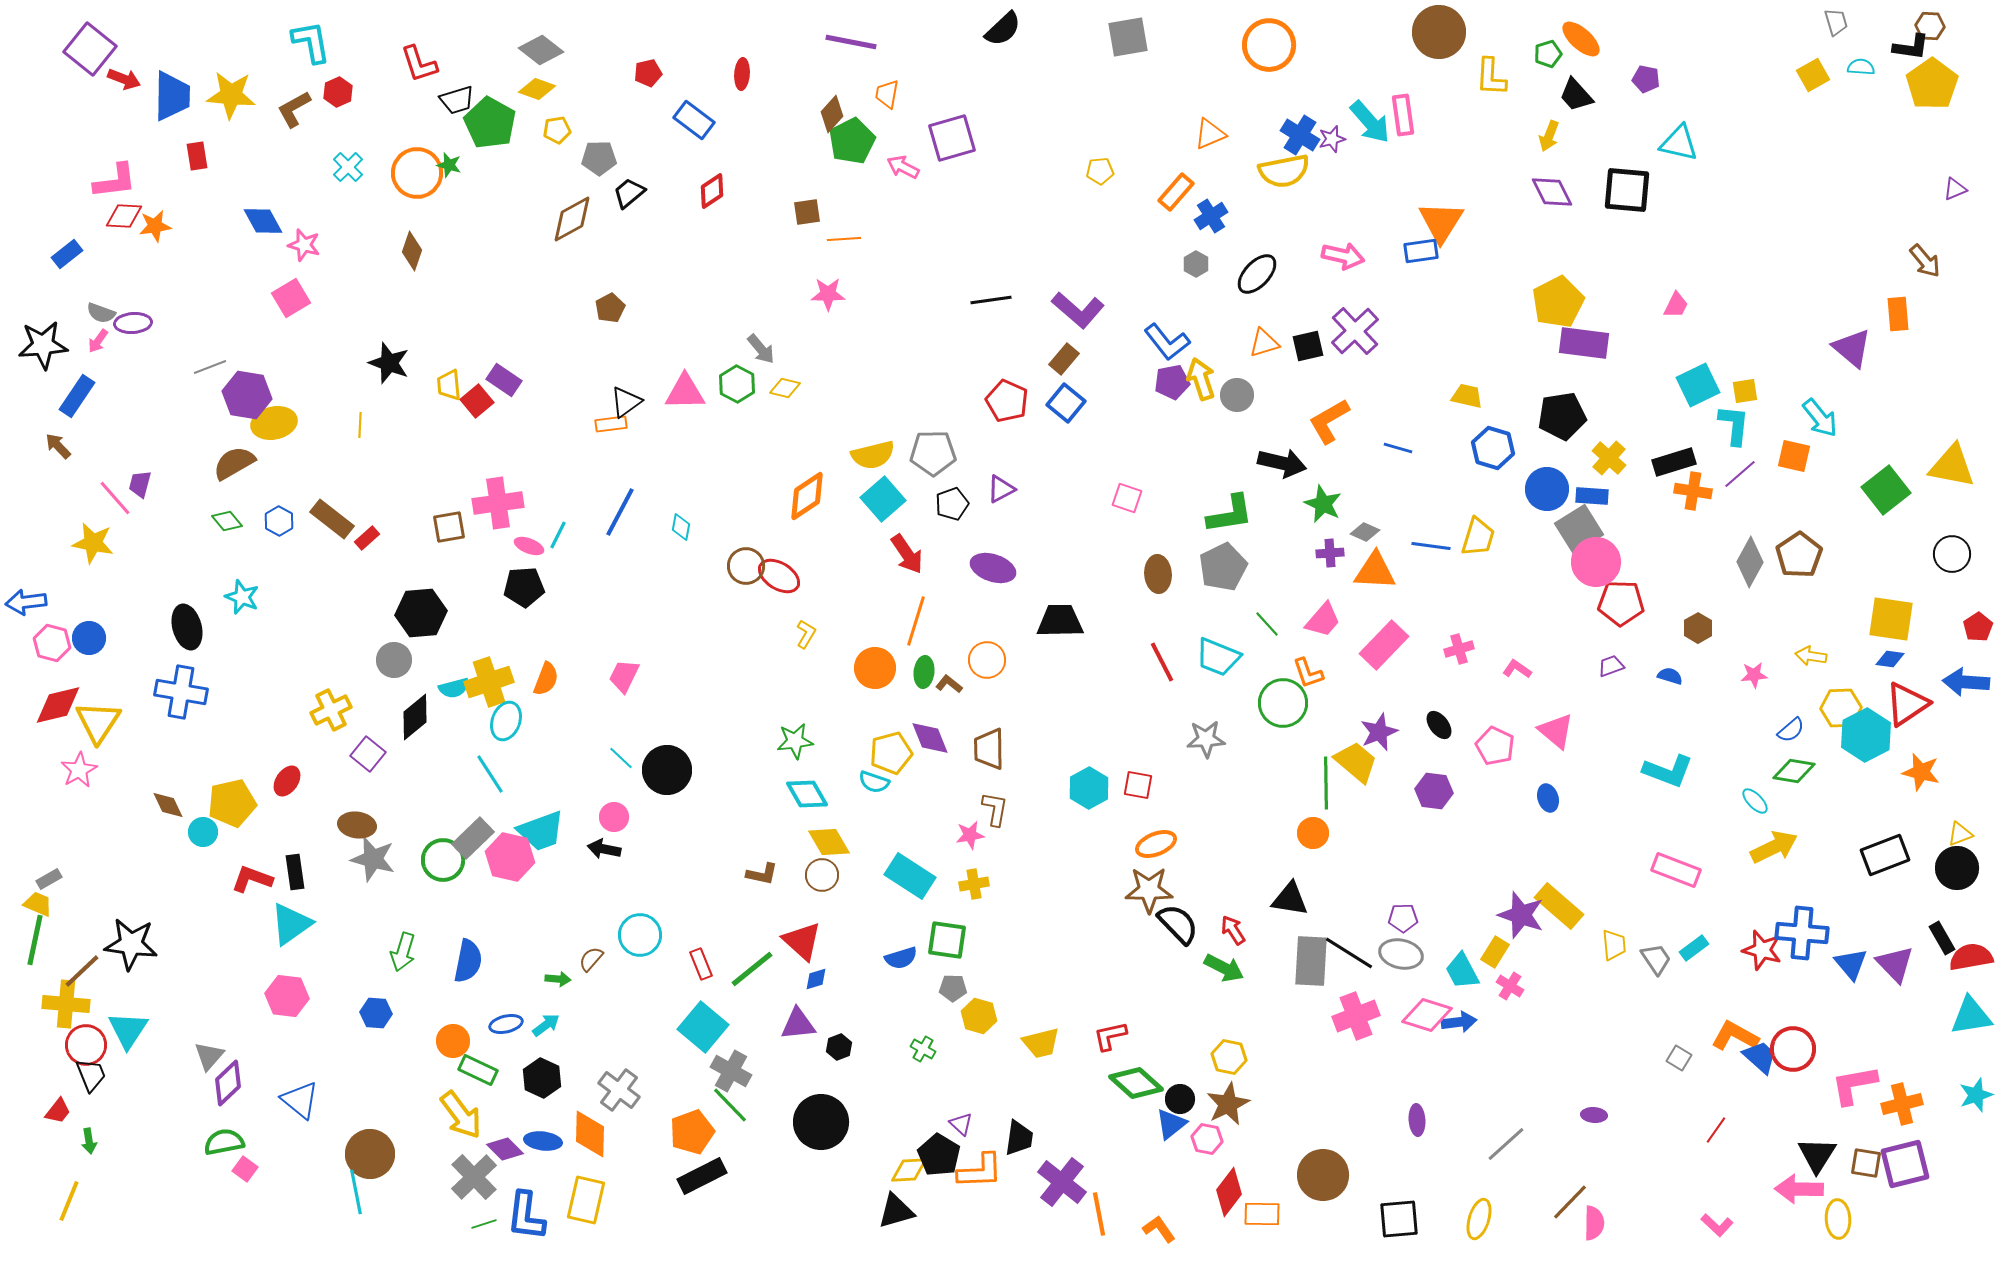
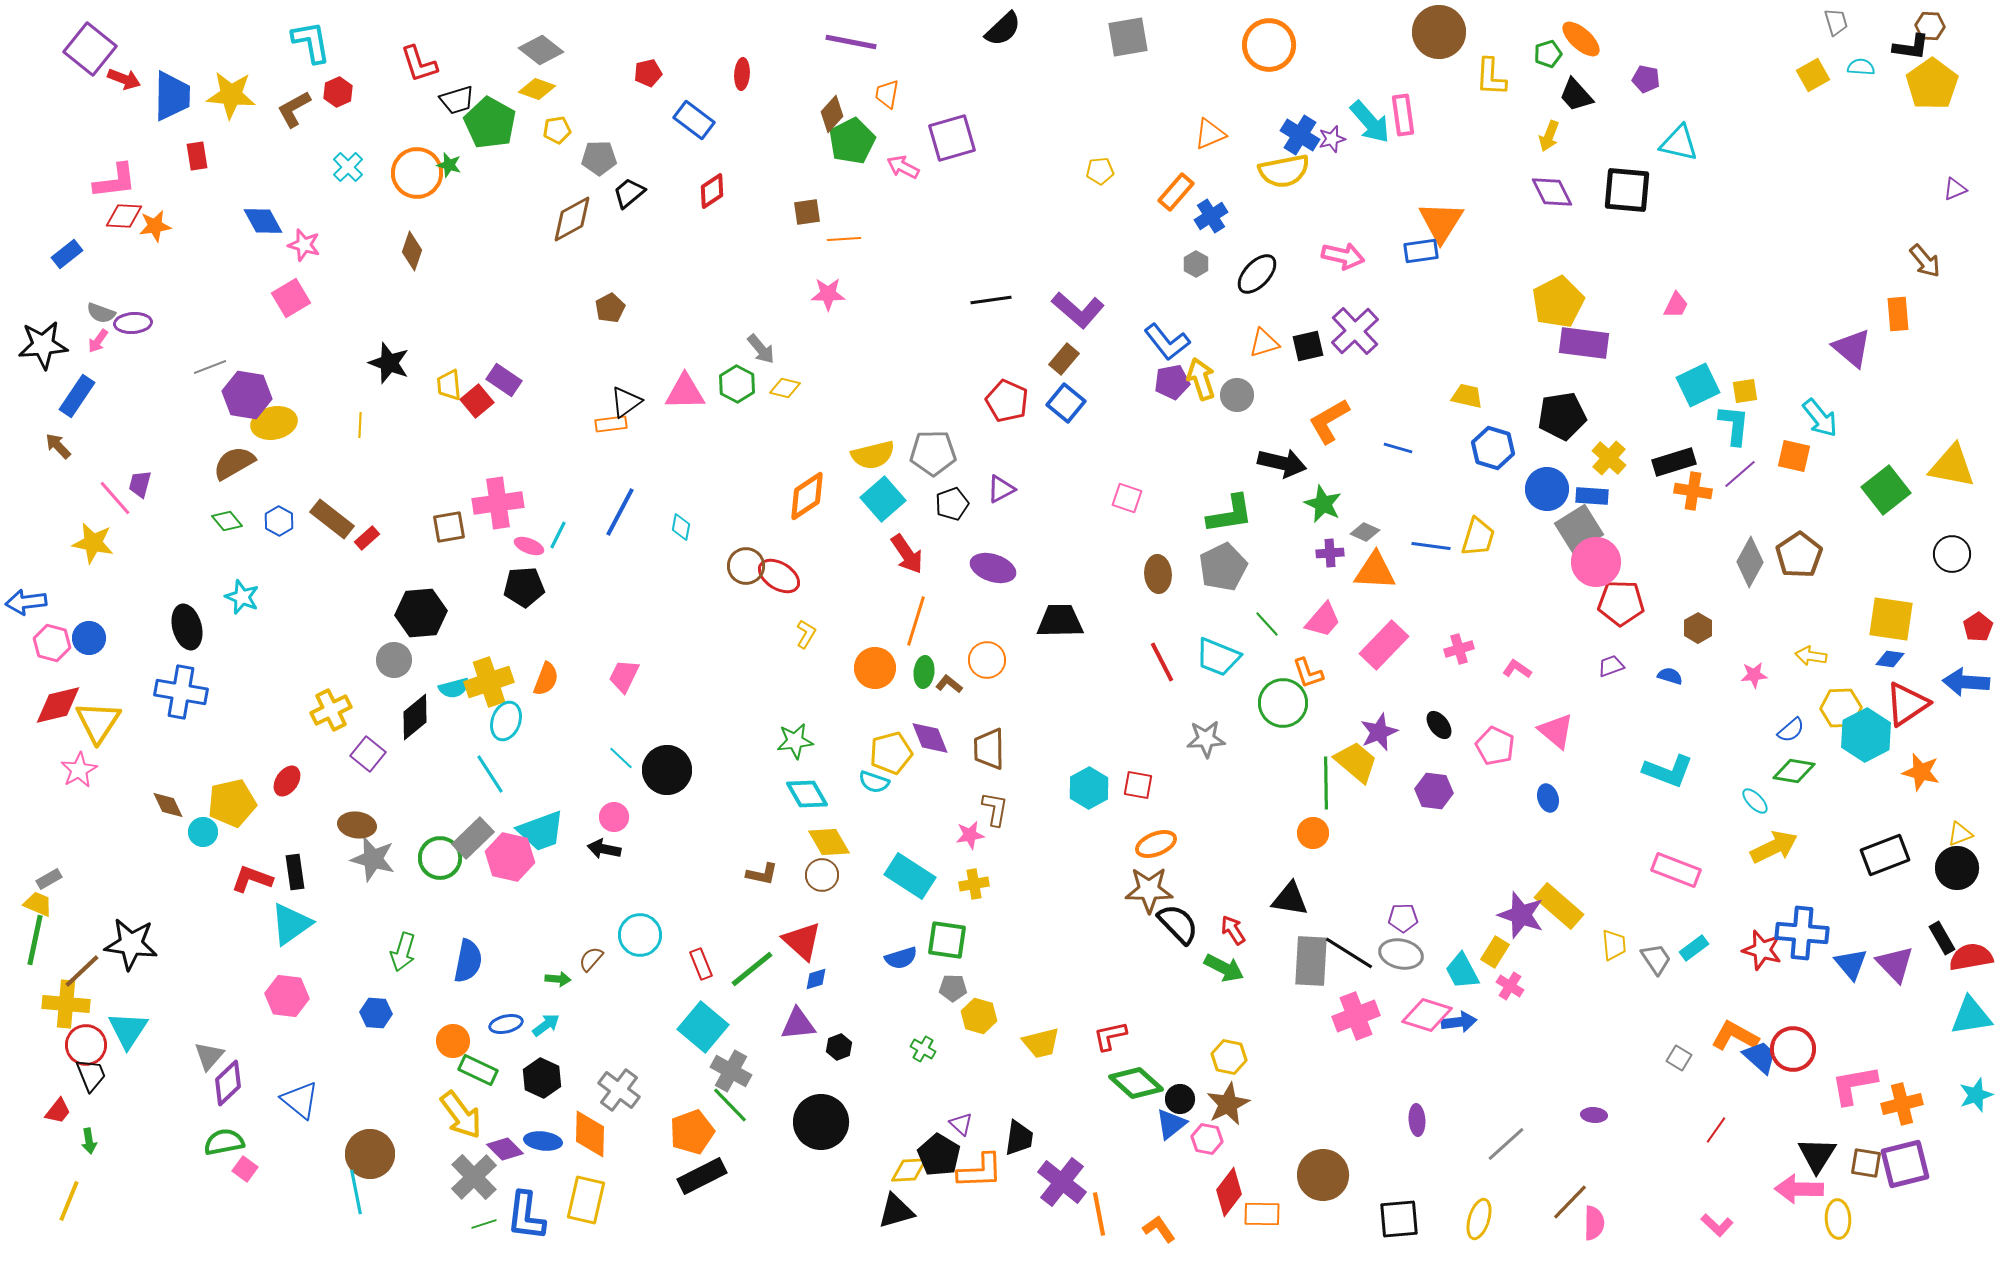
green circle at (443, 860): moved 3 px left, 2 px up
